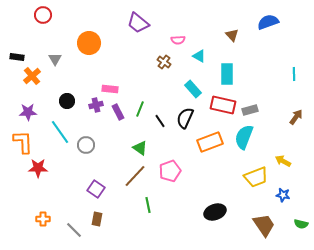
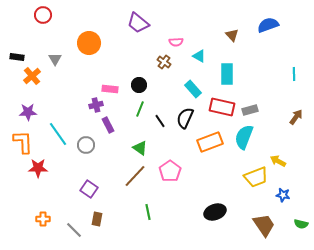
blue semicircle at (268, 22): moved 3 px down
pink semicircle at (178, 40): moved 2 px left, 2 px down
black circle at (67, 101): moved 72 px right, 16 px up
red rectangle at (223, 105): moved 1 px left, 2 px down
purple rectangle at (118, 112): moved 10 px left, 13 px down
cyan line at (60, 132): moved 2 px left, 2 px down
yellow arrow at (283, 161): moved 5 px left
pink pentagon at (170, 171): rotated 15 degrees counterclockwise
purple square at (96, 189): moved 7 px left
green line at (148, 205): moved 7 px down
